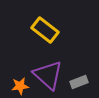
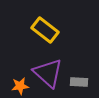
purple triangle: moved 2 px up
gray rectangle: rotated 24 degrees clockwise
